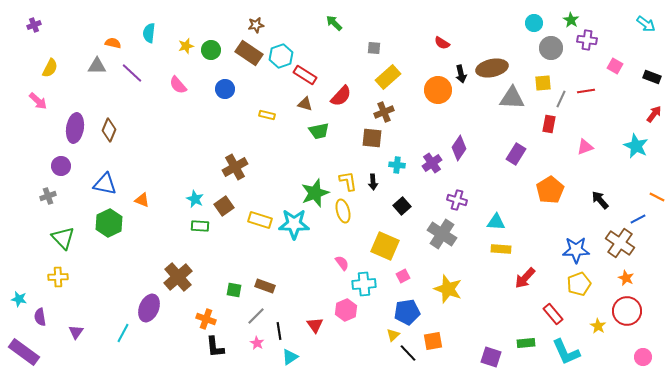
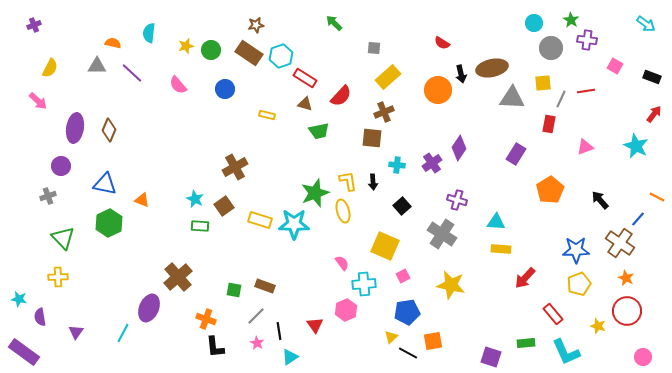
red rectangle at (305, 75): moved 3 px down
blue line at (638, 219): rotated 21 degrees counterclockwise
yellow star at (448, 289): moved 3 px right, 4 px up; rotated 8 degrees counterclockwise
yellow star at (598, 326): rotated 14 degrees counterclockwise
yellow triangle at (393, 335): moved 2 px left, 2 px down
black line at (408, 353): rotated 18 degrees counterclockwise
